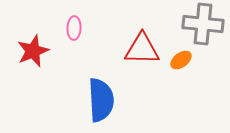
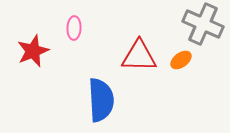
gray cross: rotated 18 degrees clockwise
red triangle: moved 3 px left, 7 px down
